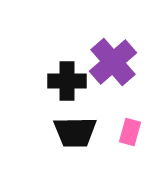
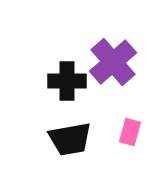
black trapezoid: moved 5 px left, 7 px down; rotated 9 degrees counterclockwise
